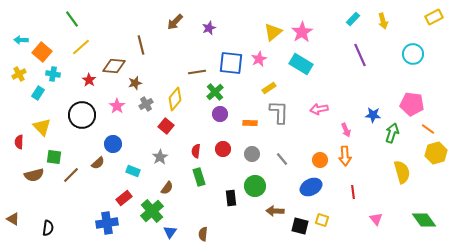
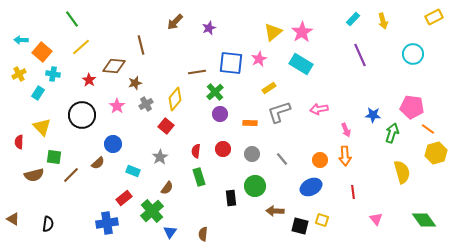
pink pentagon at (412, 104): moved 3 px down
gray L-shape at (279, 112): rotated 110 degrees counterclockwise
black semicircle at (48, 228): moved 4 px up
